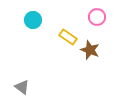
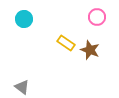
cyan circle: moved 9 px left, 1 px up
yellow rectangle: moved 2 px left, 6 px down
